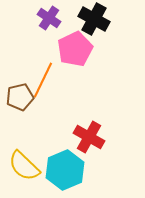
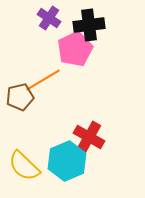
black cross: moved 5 px left, 6 px down; rotated 36 degrees counterclockwise
orange line: rotated 33 degrees clockwise
cyan hexagon: moved 2 px right, 9 px up
